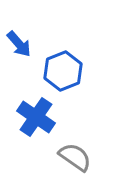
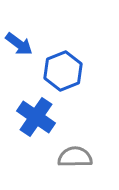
blue arrow: rotated 12 degrees counterclockwise
gray semicircle: rotated 36 degrees counterclockwise
